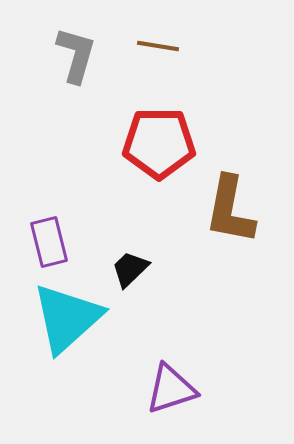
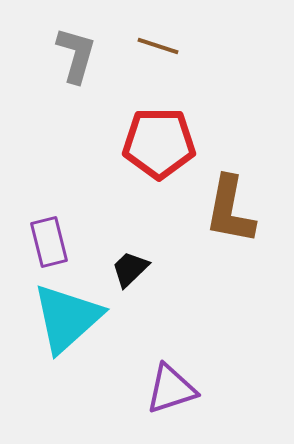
brown line: rotated 9 degrees clockwise
